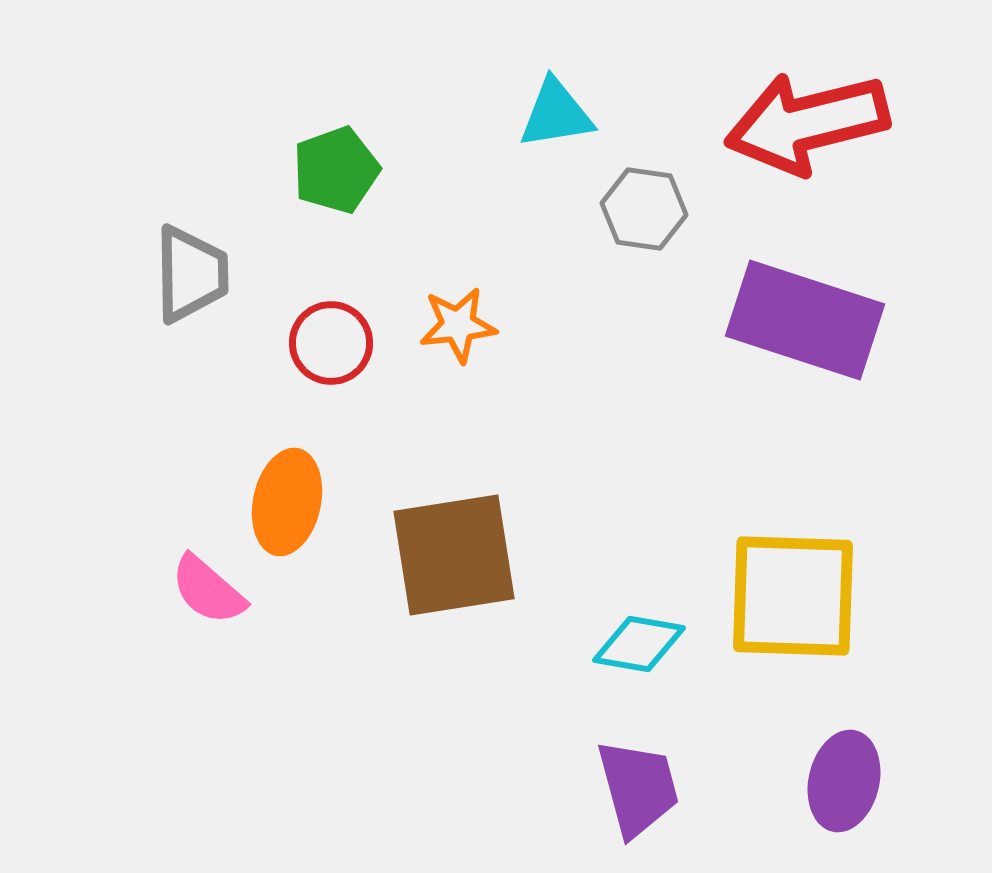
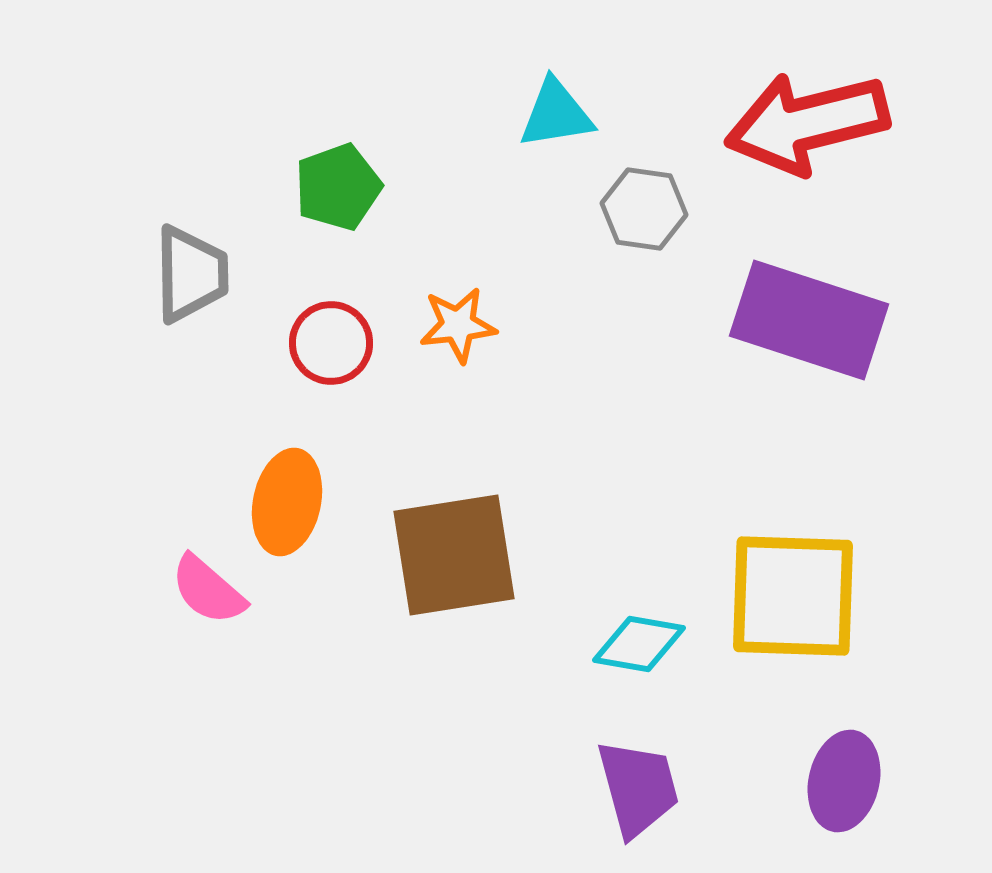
green pentagon: moved 2 px right, 17 px down
purple rectangle: moved 4 px right
